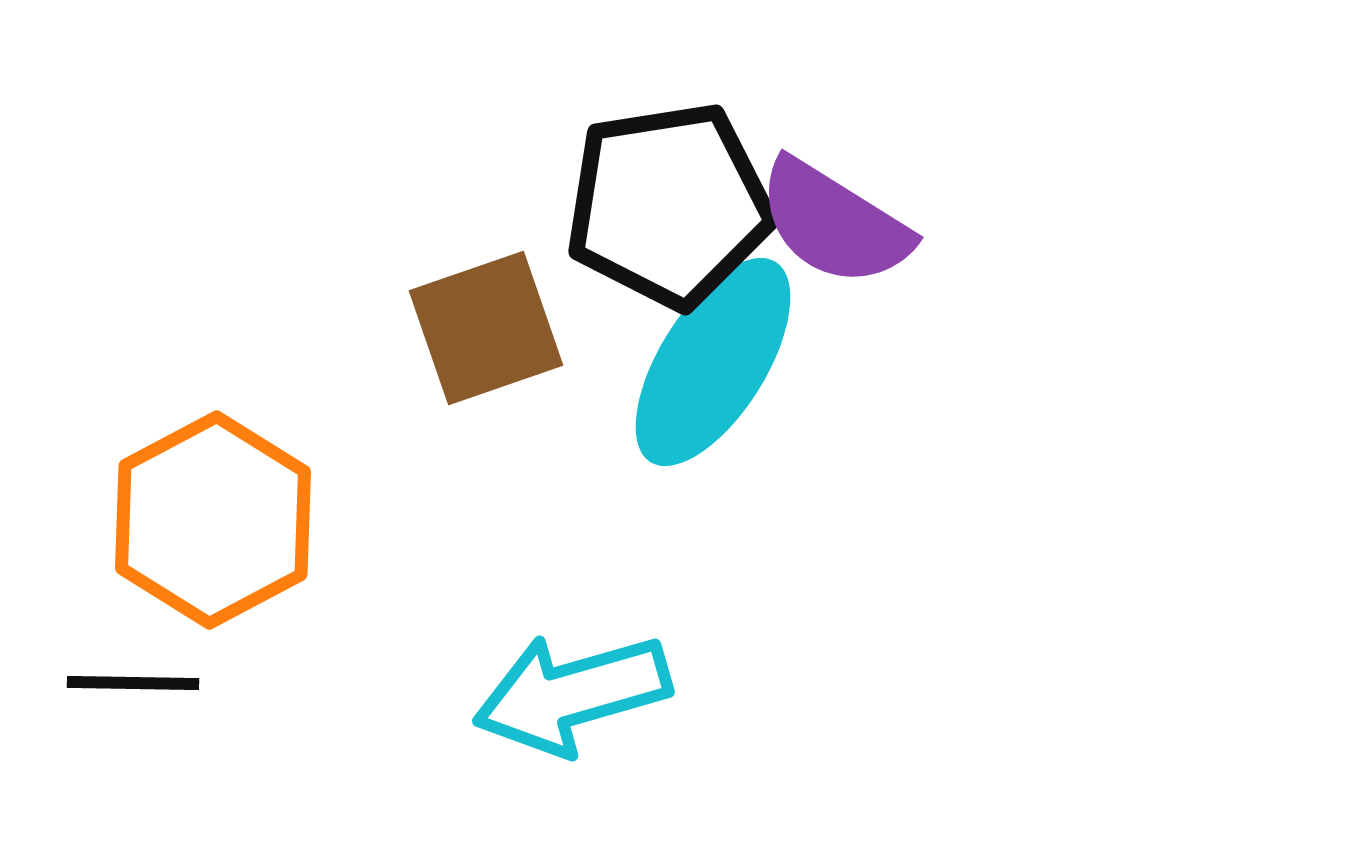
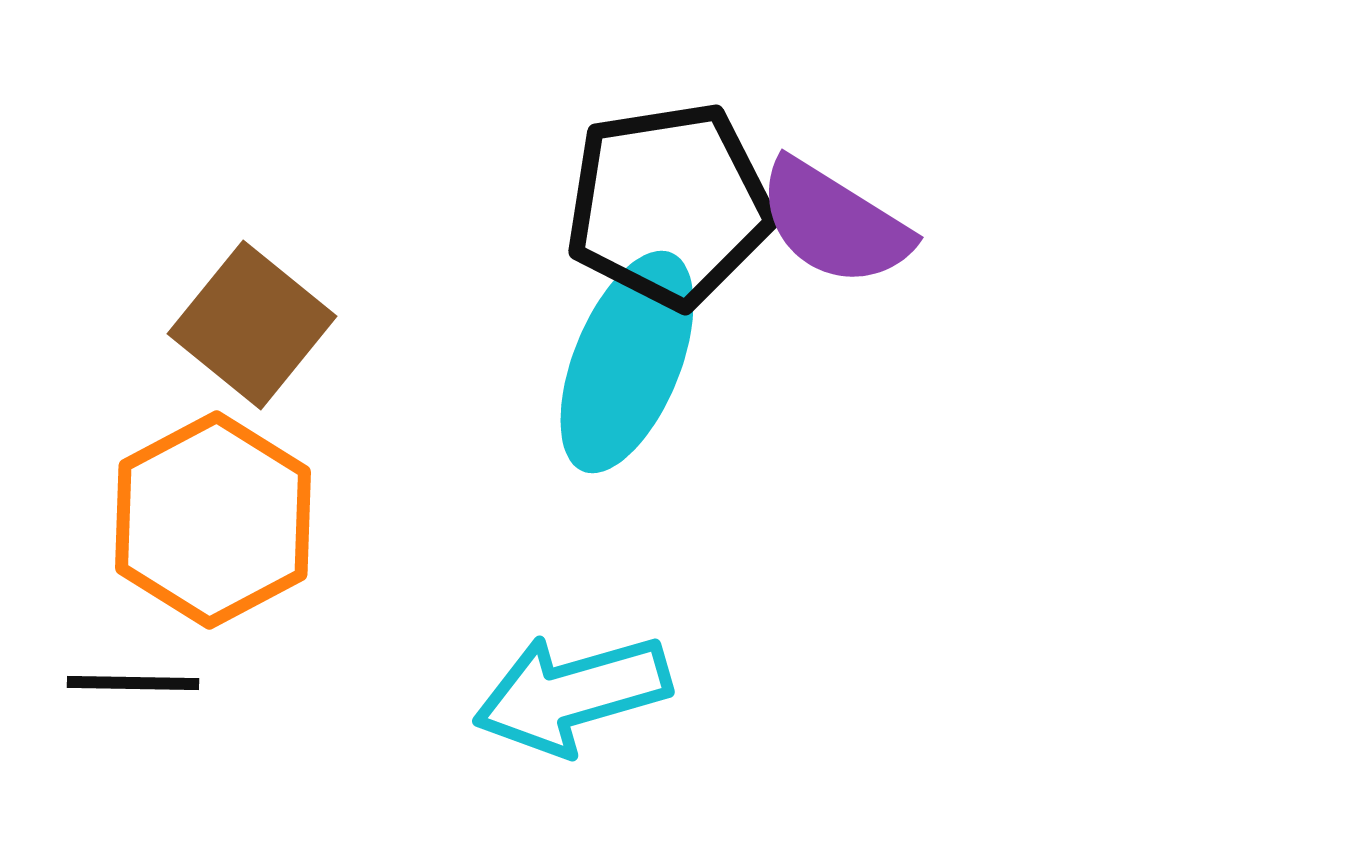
brown square: moved 234 px left, 3 px up; rotated 32 degrees counterclockwise
cyan ellipse: moved 86 px left; rotated 10 degrees counterclockwise
